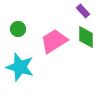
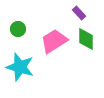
purple rectangle: moved 4 px left, 2 px down
green diamond: moved 2 px down
